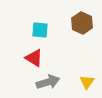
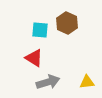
brown hexagon: moved 15 px left
yellow triangle: rotated 49 degrees clockwise
